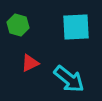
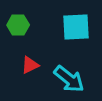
green hexagon: rotated 15 degrees counterclockwise
red triangle: moved 2 px down
